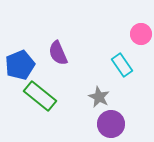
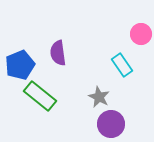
purple semicircle: rotated 15 degrees clockwise
